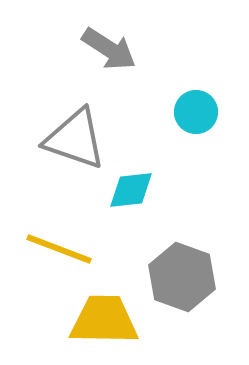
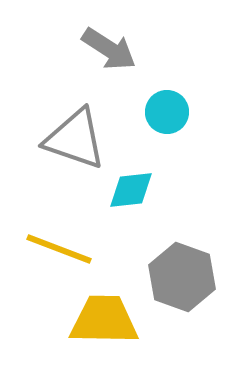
cyan circle: moved 29 px left
